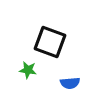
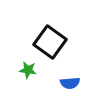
black square: rotated 16 degrees clockwise
